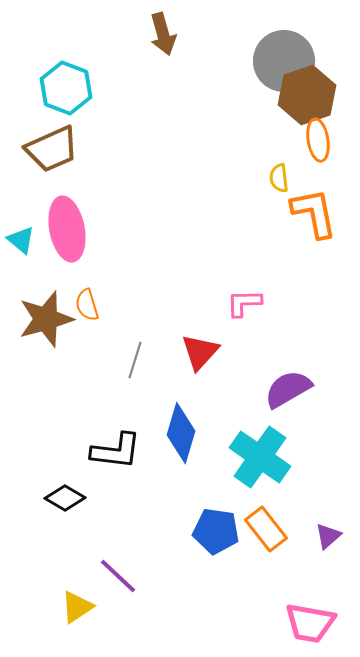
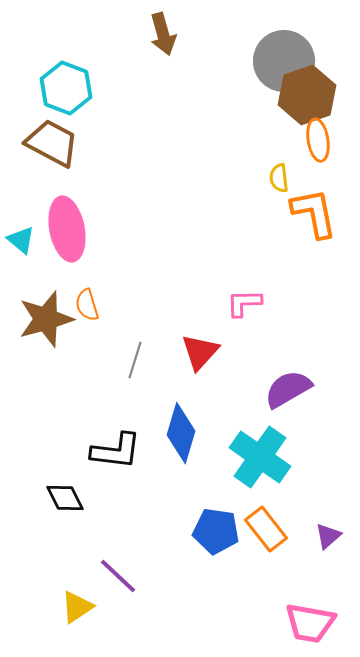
brown trapezoid: moved 6 px up; rotated 128 degrees counterclockwise
black diamond: rotated 33 degrees clockwise
